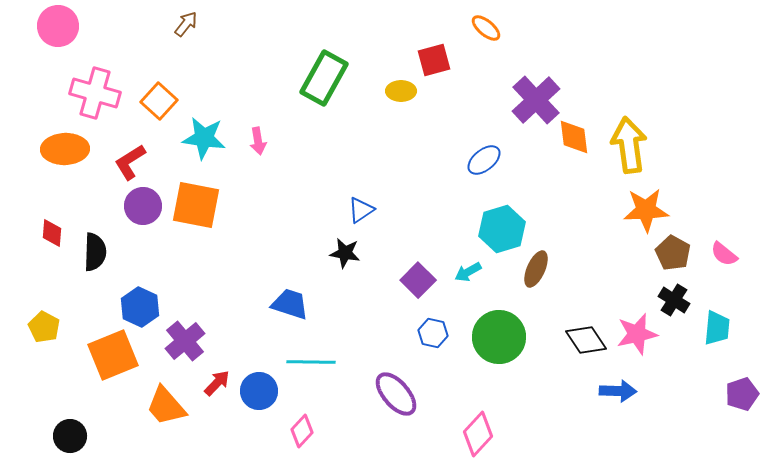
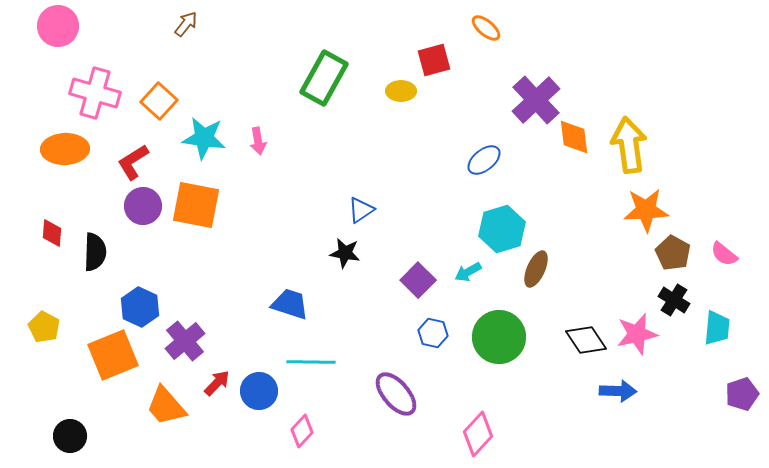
red L-shape at (130, 162): moved 3 px right
